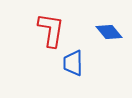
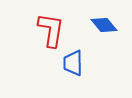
blue diamond: moved 5 px left, 7 px up
